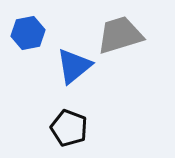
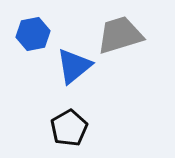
blue hexagon: moved 5 px right, 1 px down
black pentagon: rotated 21 degrees clockwise
